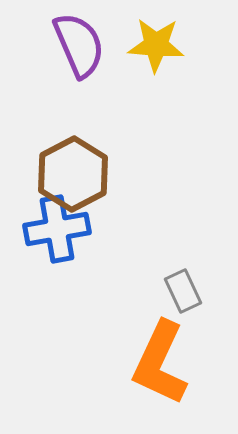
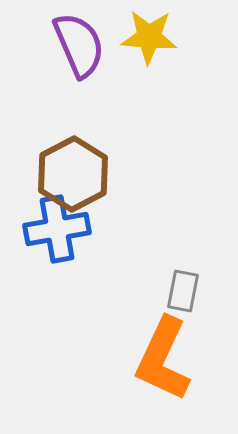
yellow star: moved 7 px left, 8 px up
gray rectangle: rotated 36 degrees clockwise
orange L-shape: moved 3 px right, 4 px up
